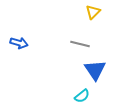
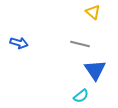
yellow triangle: rotated 35 degrees counterclockwise
cyan semicircle: moved 1 px left
